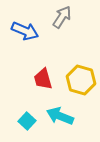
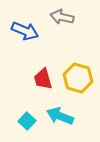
gray arrow: rotated 110 degrees counterclockwise
yellow hexagon: moved 3 px left, 2 px up
